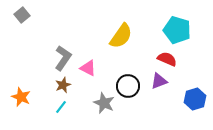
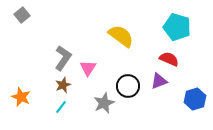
cyan pentagon: moved 3 px up
yellow semicircle: rotated 88 degrees counterclockwise
red semicircle: moved 2 px right
pink triangle: rotated 36 degrees clockwise
gray star: rotated 25 degrees clockwise
